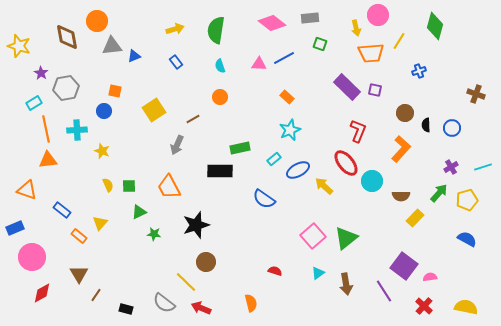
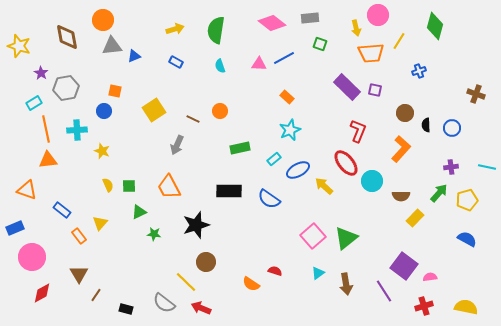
orange circle at (97, 21): moved 6 px right, 1 px up
blue rectangle at (176, 62): rotated 24 degrees counterclockwise
orange circle at (220, 97): moved 14 px down
brown line at (193, 119): rotated 56 degrees clockwise
purple cross at (451, 167): rotated 24 degrees clockwise
cyan line at (483, 167): moved 4 px right; rotated 30 degrees clockwise
black rectangle at (220, 171): moved 9 px right, 20 px down
blue semicircle at (264, 199): moved 5 px right
orange rectangle at (79, 236): rotated 14 degrees clockwise
orange semicircle at (251, 303): moved 19 px up; rotated 138 degrees clockwise
red cross at (424, 306): rotated 30 degrees clockwise
